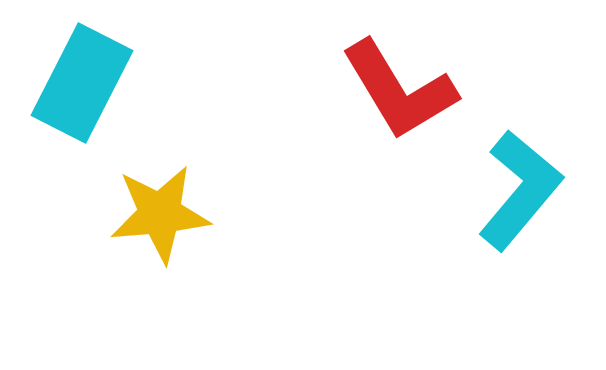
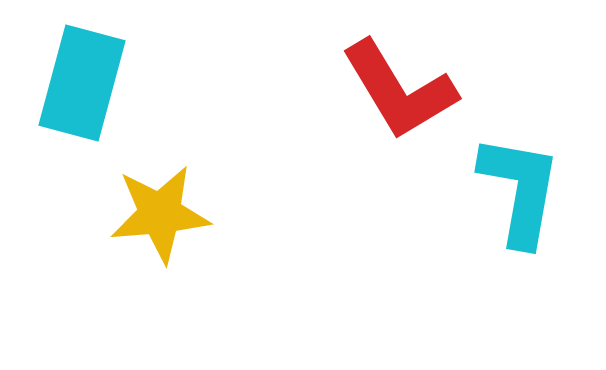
cyan rectangle: rotated 12 degrees counterclockwise
cyan L-shape: rotated 30 degrees counterclockwise
